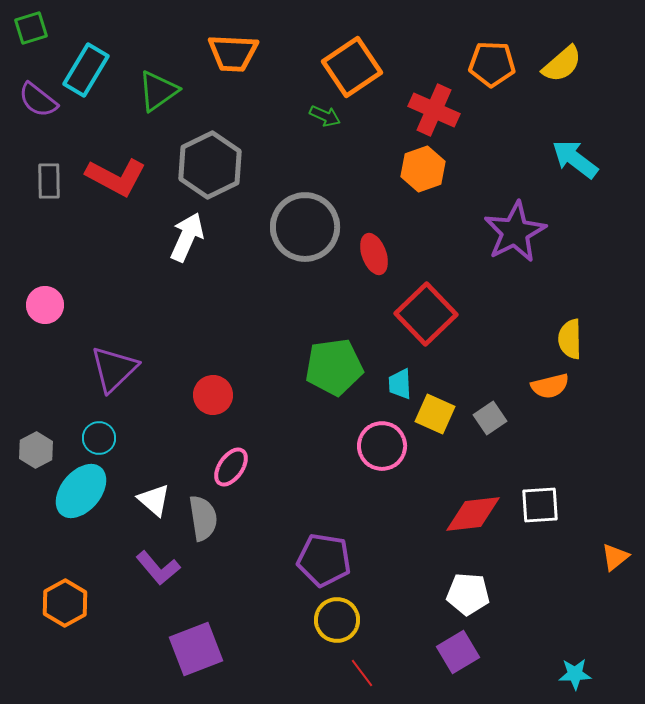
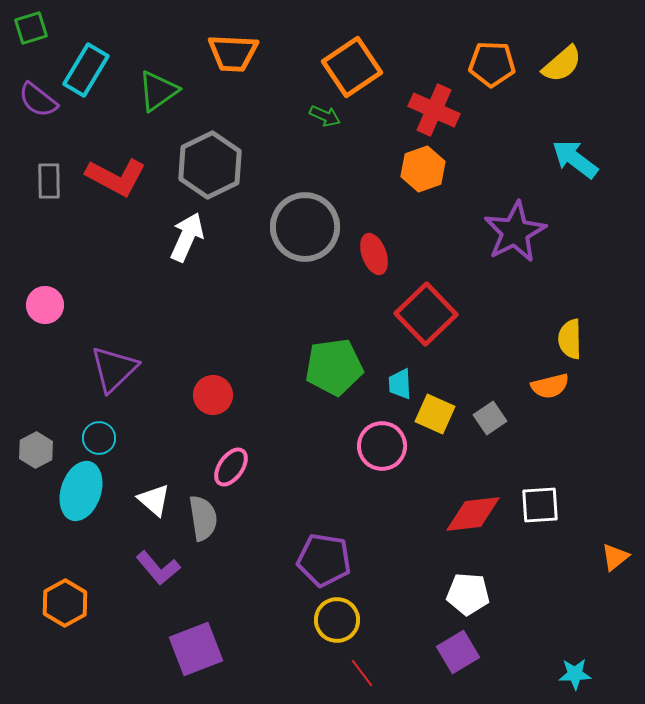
cyan ellipse at (81, 491): rotated 22 degrees counterclockwise
